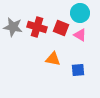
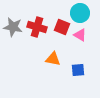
red square: moved 1 px right, 1 px up
